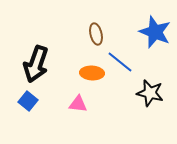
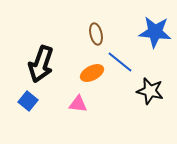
blue star: rotated 16 degrees counterclockwise
black arrow: moved 5 px right
orange ellipse: rotated 30 degrees counterclockwise
black star: moved 2 px up
